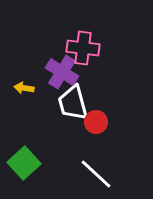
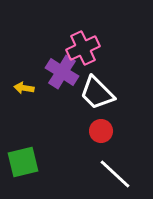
pink cross: rotated 32 degrees counterclockwise
white trapezoid: moved 24 px right, 10 px up; rotated 30 degrees counterclockwise
red circle: moved 5 px right, 9 px down
green square: moved 1 px left, 1 px up; rotated 28 degrees clockwise
white line: moved 19 px right
